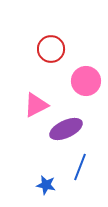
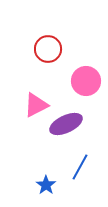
red circle: moved 3 px left
purple ellipse: moved 5 px up
blue line: rotated 8 degrees clockwise
blue star: rotated 24 degrees clockwise
